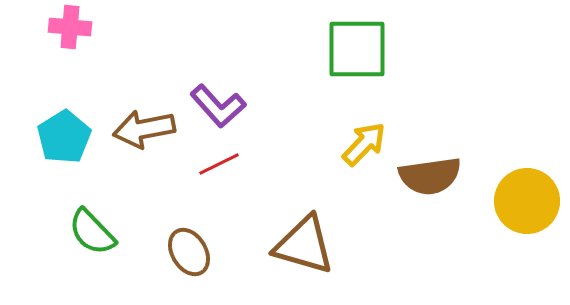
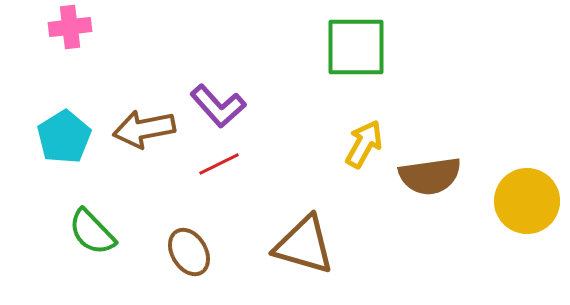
pink cross: rotated 12 degrees counterclockwise
green square: moved 1 px left, 2 px up
yellow arrow: rotated 15 degrees counterclockwise
